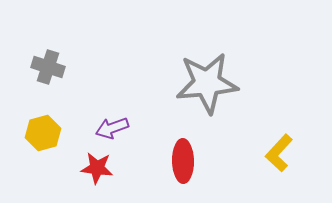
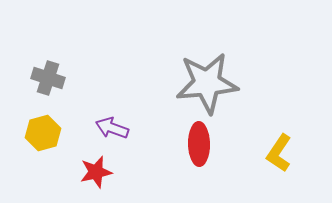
gray cross: moved 11 px down
purple arrow: rotated 40 degrees clockwise
yellow L-shape: rotated 9 degrees counterclockwise
red ellipse: moved 16 px right, 17 px up
red star: moved 1 px left, 4 px down; rotated 20 degrees counterclockwise
